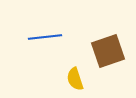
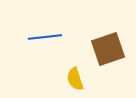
brown square: moved 2 px up
